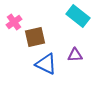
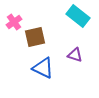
purple triangle: rotated 21 degrees clockwise
blue triangle: moved 3 px left, 4 px down
